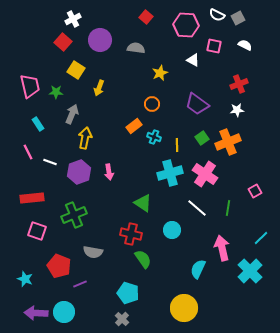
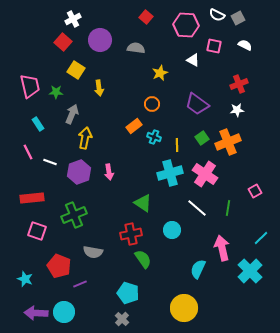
yellow arrow at (99, 88): rotated 28 degrees counterclockwise
red cross at (131, 234): rotated 25 degrees counterclockwise
